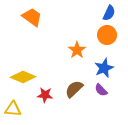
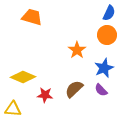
orange trapezoid: rotated 20 degrees counterclockwise
